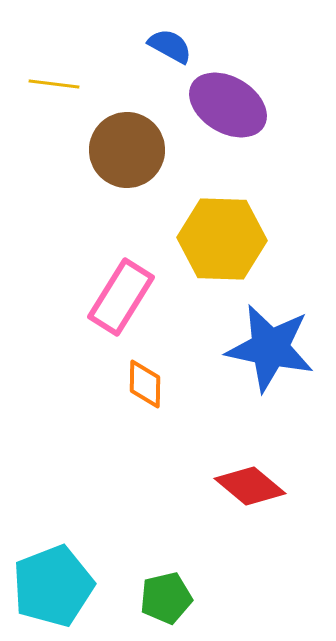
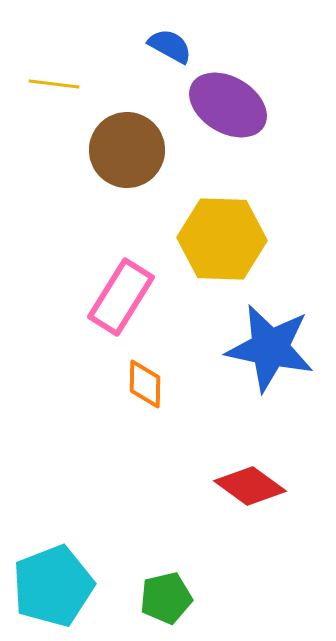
red diamond: rotated 4 degrees counterclockwise
